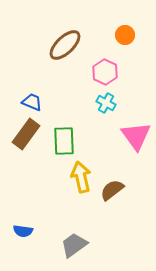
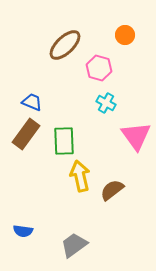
pink hexagon: moved 6 px left, 4 px up; rotated 10 degrees counterclockwise
yellow arrow: moved 1 px left, 1 px up
